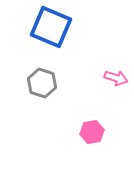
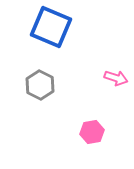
gray hexagon: moved 2 px left, 2 px down; rotated 8 degrees clockwise
